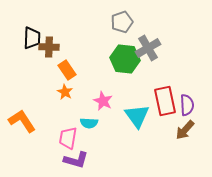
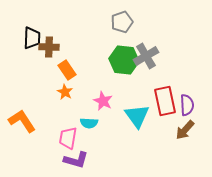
gray cross: moved 2 px left, 8 px down
green hexagon: moved 1 px left, 1 px down
